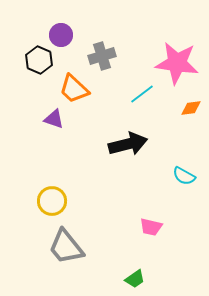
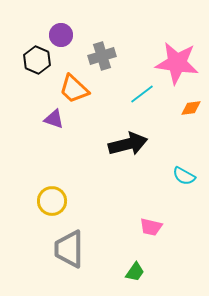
black hexagon: moved 2 px left
gray trapezoid: moved 3 px right, 2 px down; rotated 39 degrees clockwise
green trapezoid: moved 7 px up; rotated 20 degrees counterclockwise
